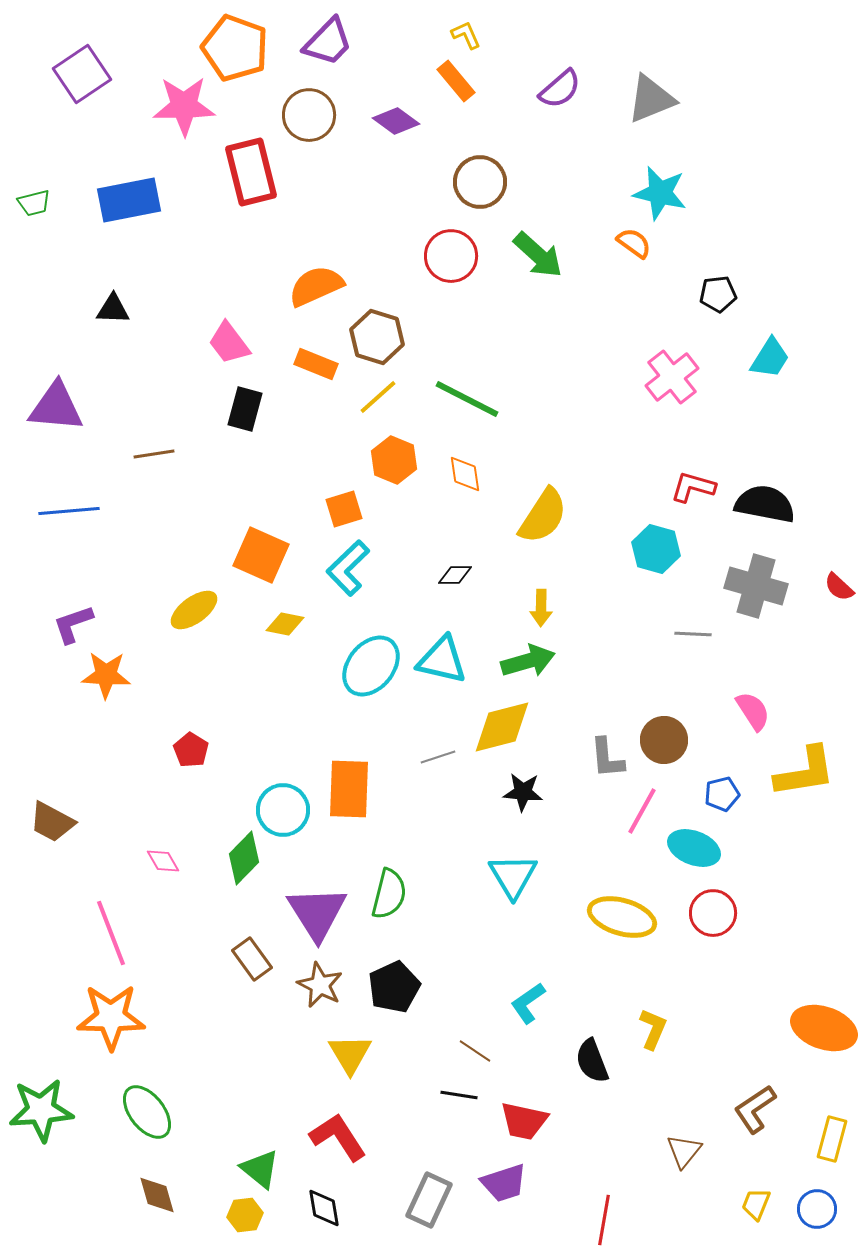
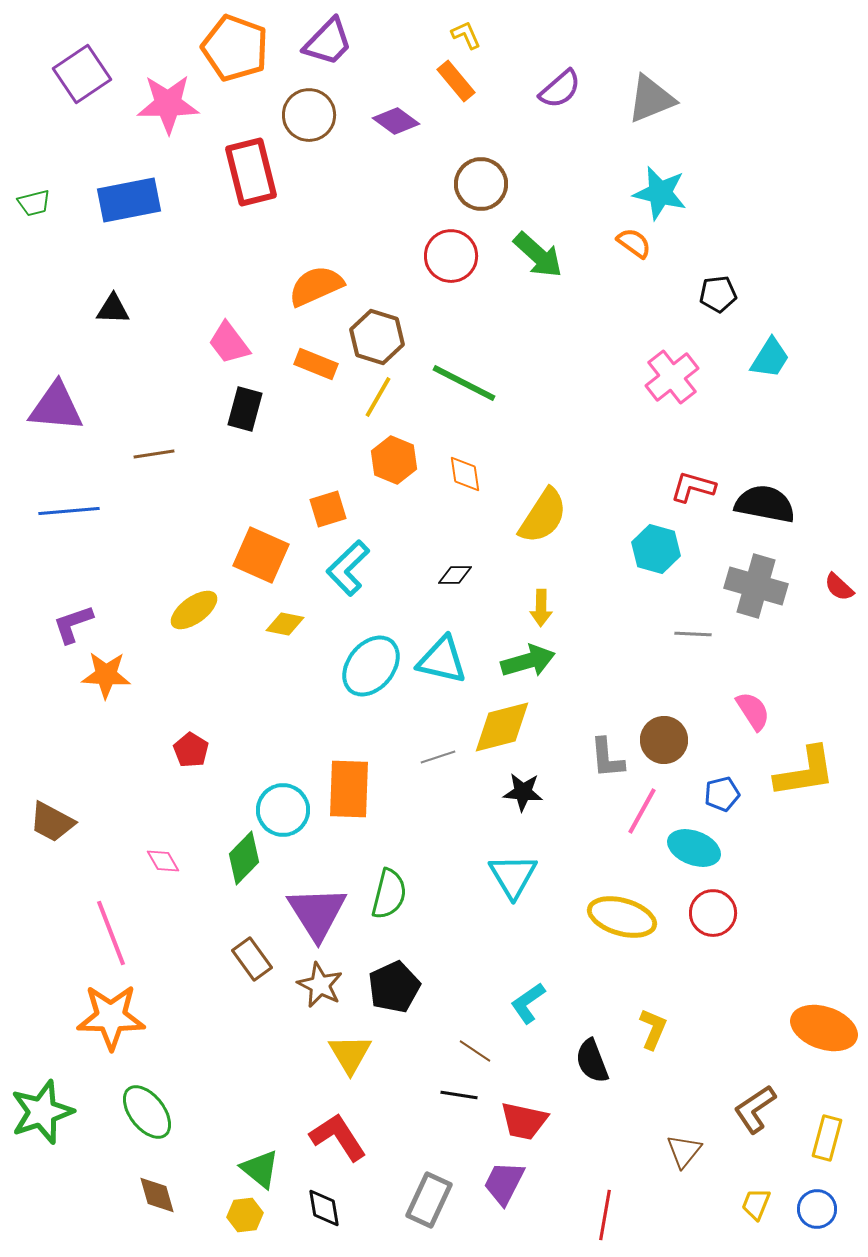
pink star at (184, 106): moved 16 px left, 2 px up
brown circle at (480, 182): moved 1 px right, 2 px down
yellow line at (378, 397): rotated 18 degrees counterclockwise
green line at (467, 399): moved 3 px left, 16 px up
orange square at (344, 509): moved 16 px left
green star at (41, 1110): moved 1 px right, 2 px down; rotated 14 degrees counterclockwise
yellow rectangle at (832, 1139): moved 5 px left, 1 px up
purple trapezoid at (504, 1183): rotated 135 degrees clockwise
red line at (604, 1220): moved 1 px right, 5 px up
